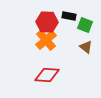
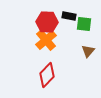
green square: moved 1 px left, 1 px up; rotated 14 degrees counterclockwise
brown triangle: moved 2 px right, 4 px down; rotated 32 degrees clockwise
red diamond: rotated 50 degrees counterclockwise
